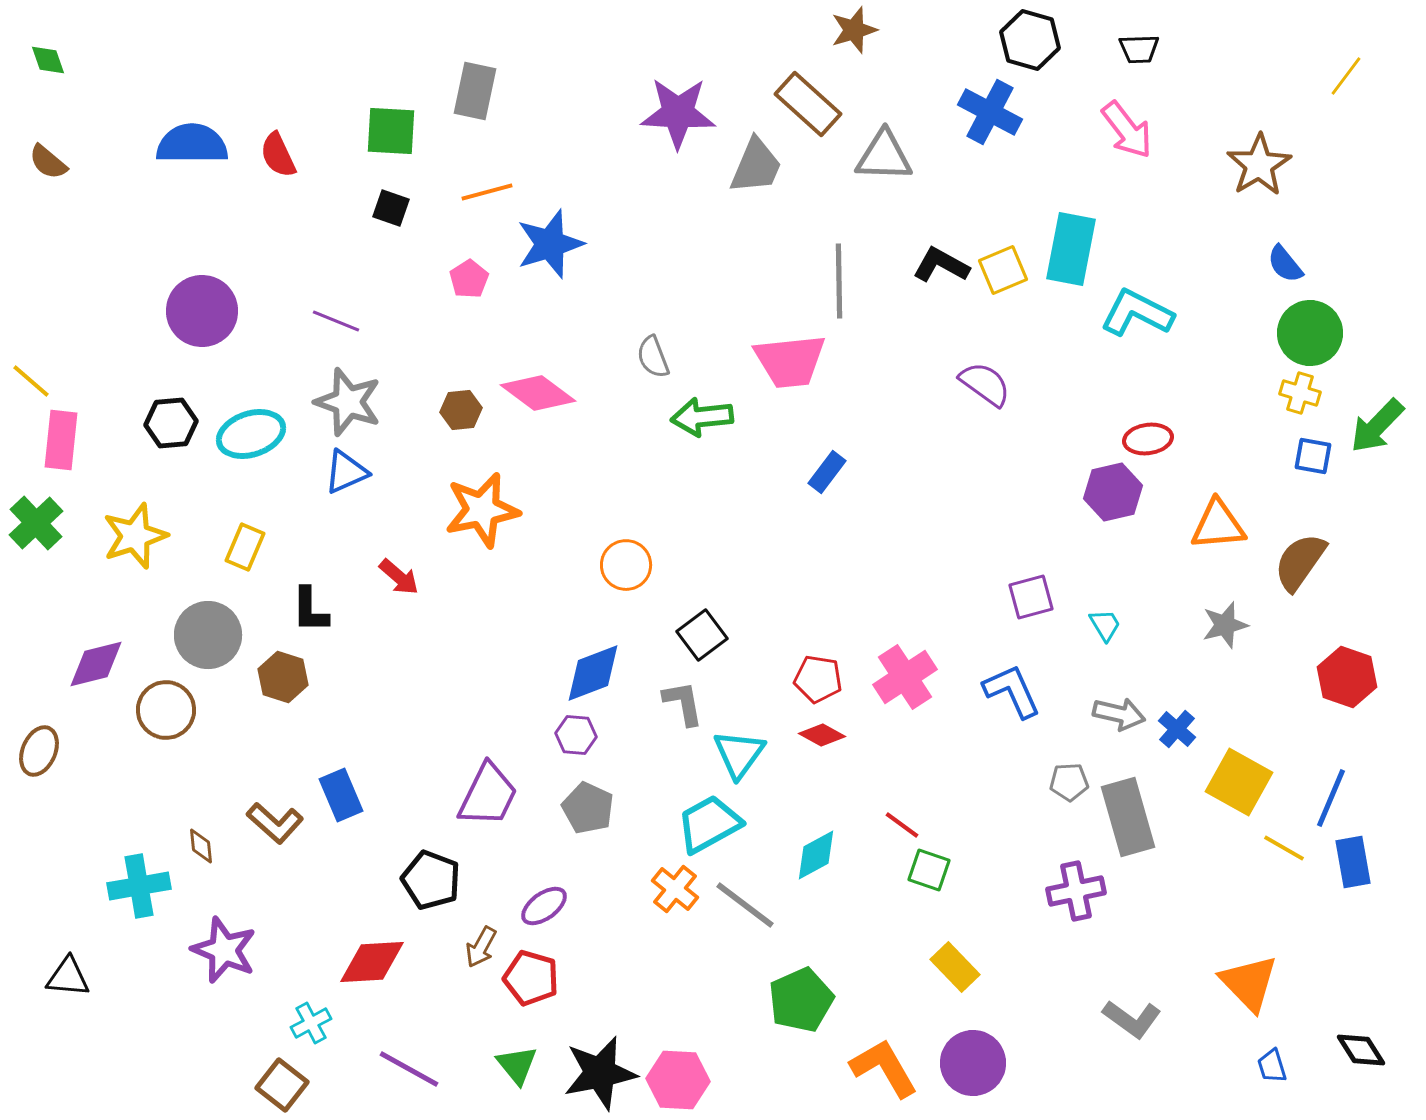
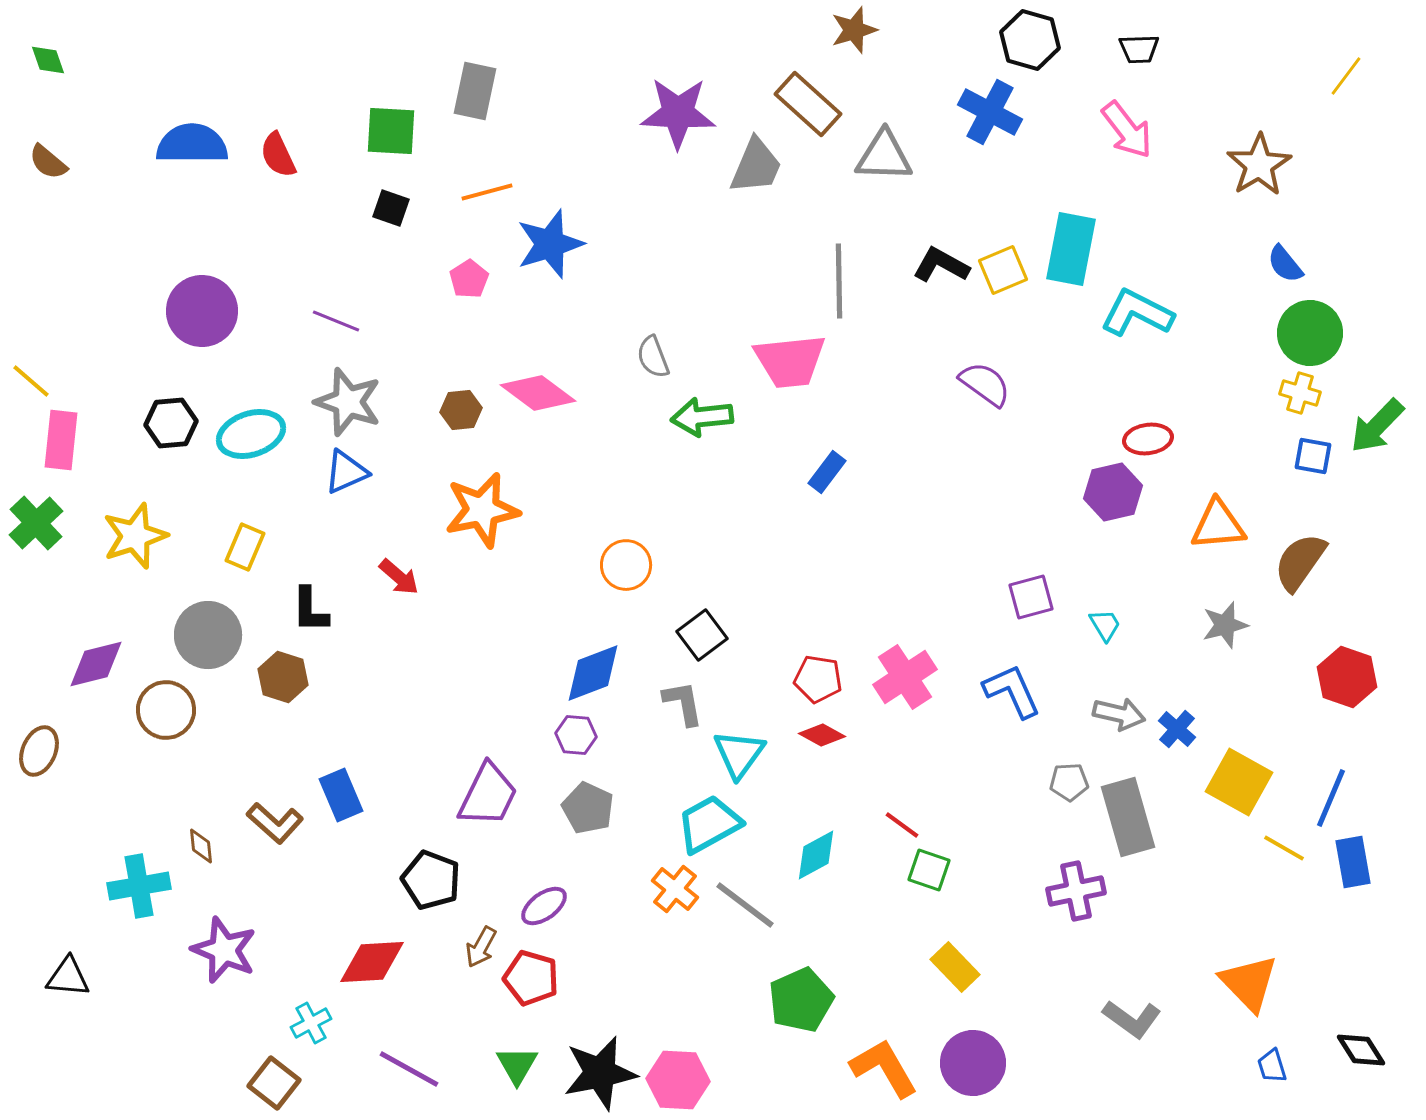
green triangle at (517, 1065): rotated 9 degrees clockwise
brown square at (282, 1085): moved 8 px left, 2 px up
